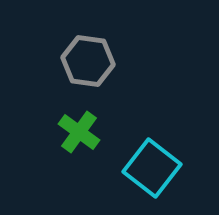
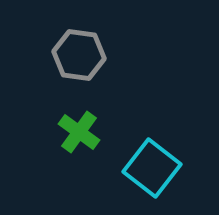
gray hexagon: moved 9 px left, 6 px up
